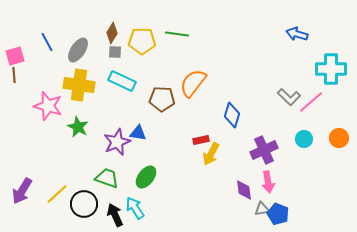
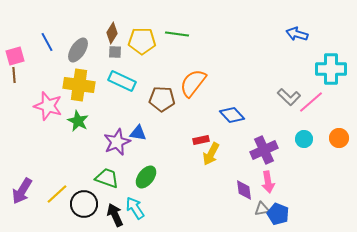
blue diamond: rotated 60 degrees counterclockwise
green star: moved 6 px up
